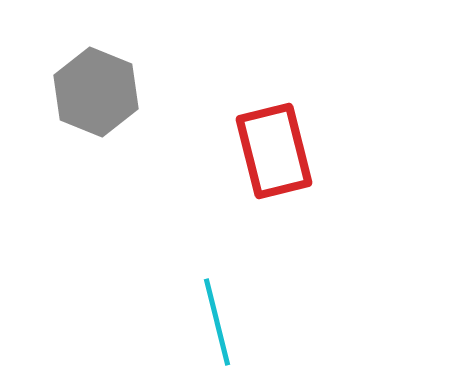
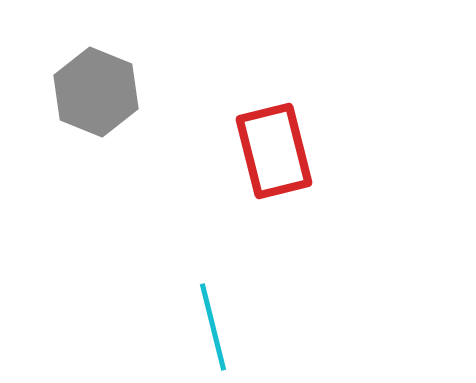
cyan line: moved 4 px left, 5 px down
